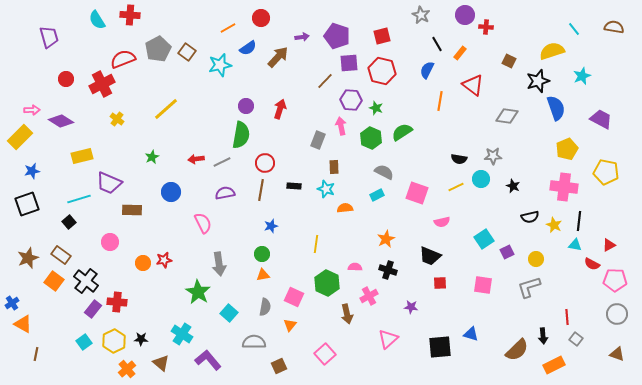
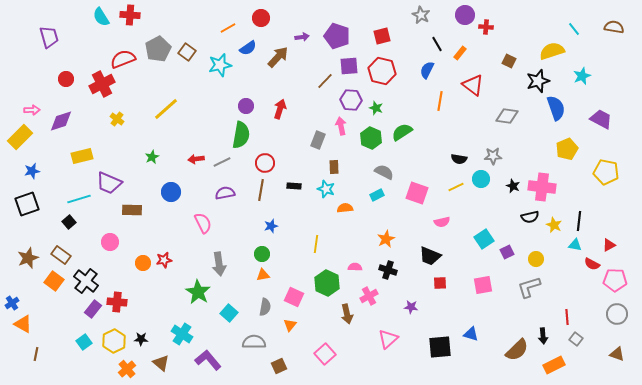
cyan semicircle at (97, 20): moved 4 px right, 3 px up
purple square at (349, 63): moved 3 px down
purple diamond at (61, 121): rotated 50 degrees counterclockwise
pink cross at (564, 187): moved 22 px left
pink square at (483, 285): rotated 18 degrees counterclockwise
